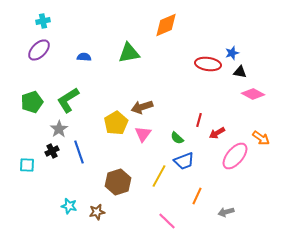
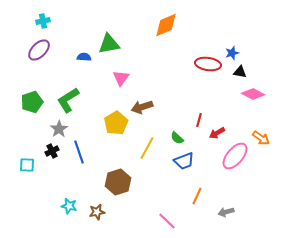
green triangle: moved 20 px left, 9 px up
pink triangle: moved 22 px left, 56 px up
yellow line: moved 12 px left, 28 px up
